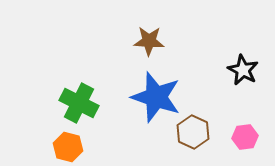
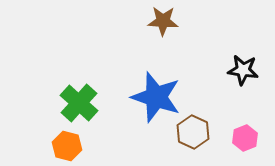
brown star: moved 14 px right, 20 px up
black star: rotated 20 degrees counterclockwise
green cross: rotated 15 degrees clockwise
pink hexagon: moved 1 px down; rotated 15 degrees counterclockwise
orange hexagon: moved 1 px left, 1 px up
